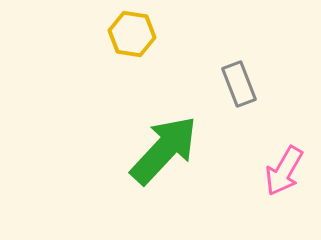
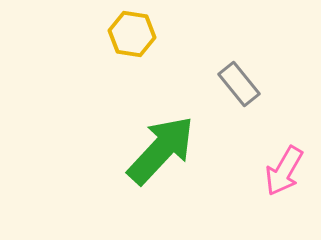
gray rectangle: rotated 18 degrees counterclockwise
green arrow: moved 3 px left
